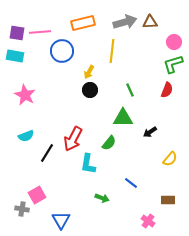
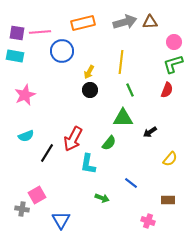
yellow line: moved 9 px right, 11 px down
pink star: rotated 20 degrees clockwise
pink cross: rotated 16 degrees counterclockwise
